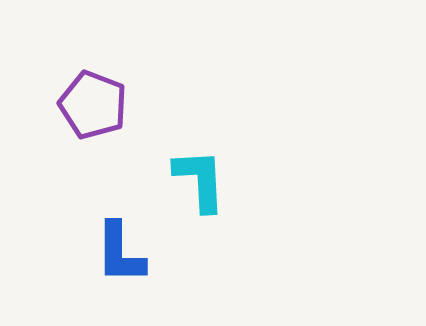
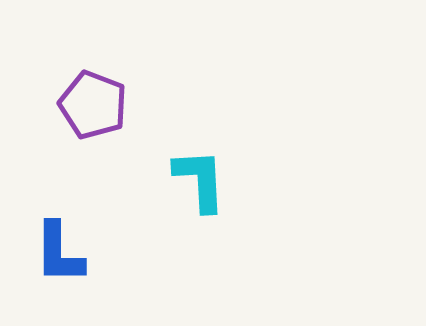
blue L-shape: moved 61 px left
